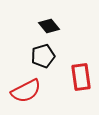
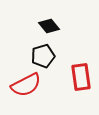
red semicircle: moved 6 px up
